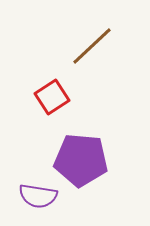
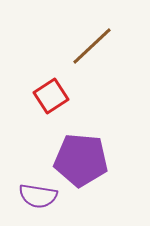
red square: moved 1 px left, 1 px up
